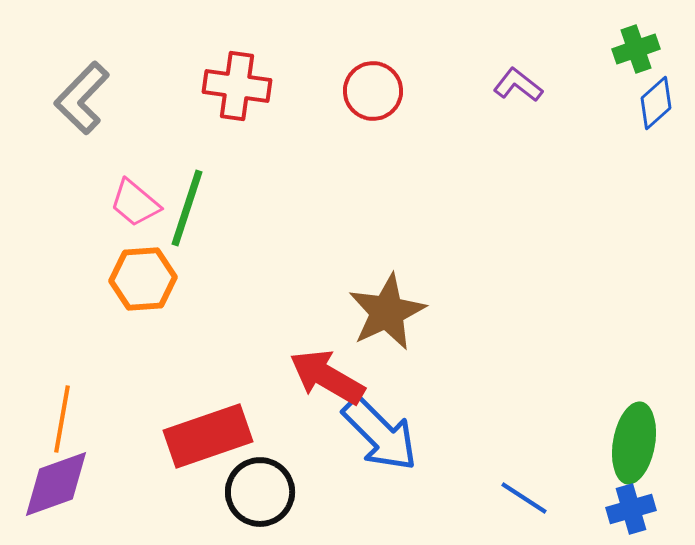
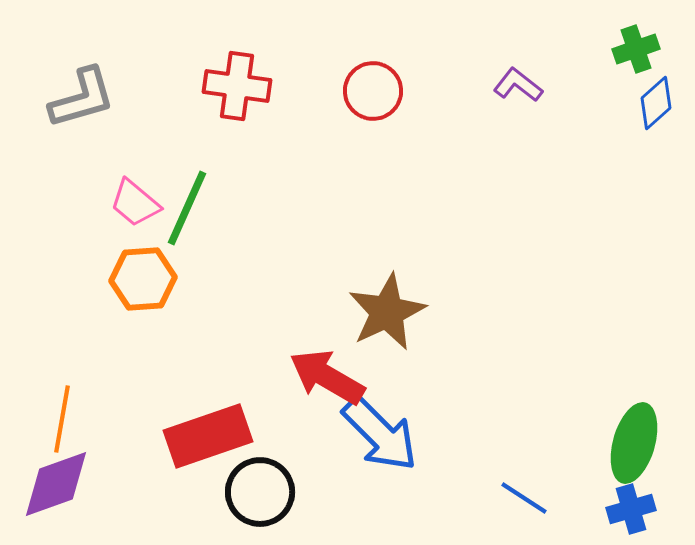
gray L-shape: rotated 150 degrees counterclockwise
green line: rotated 6 degrees clockwise
green ellipse: rotated 6 degrees clockwise
